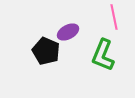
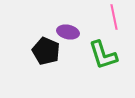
purple ellipse: rotated 40 degrees clockwise
green L-shape: rotated 40 degrees counterclockwise
